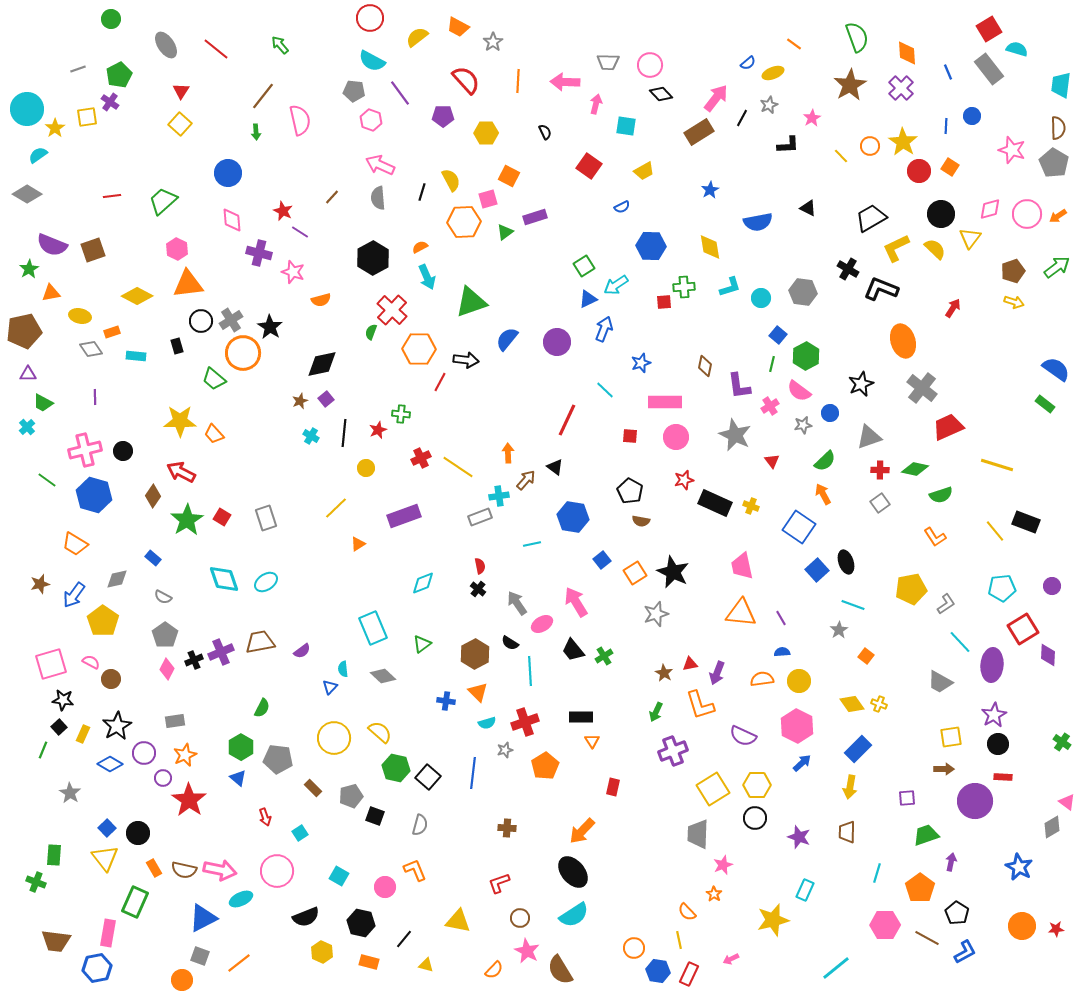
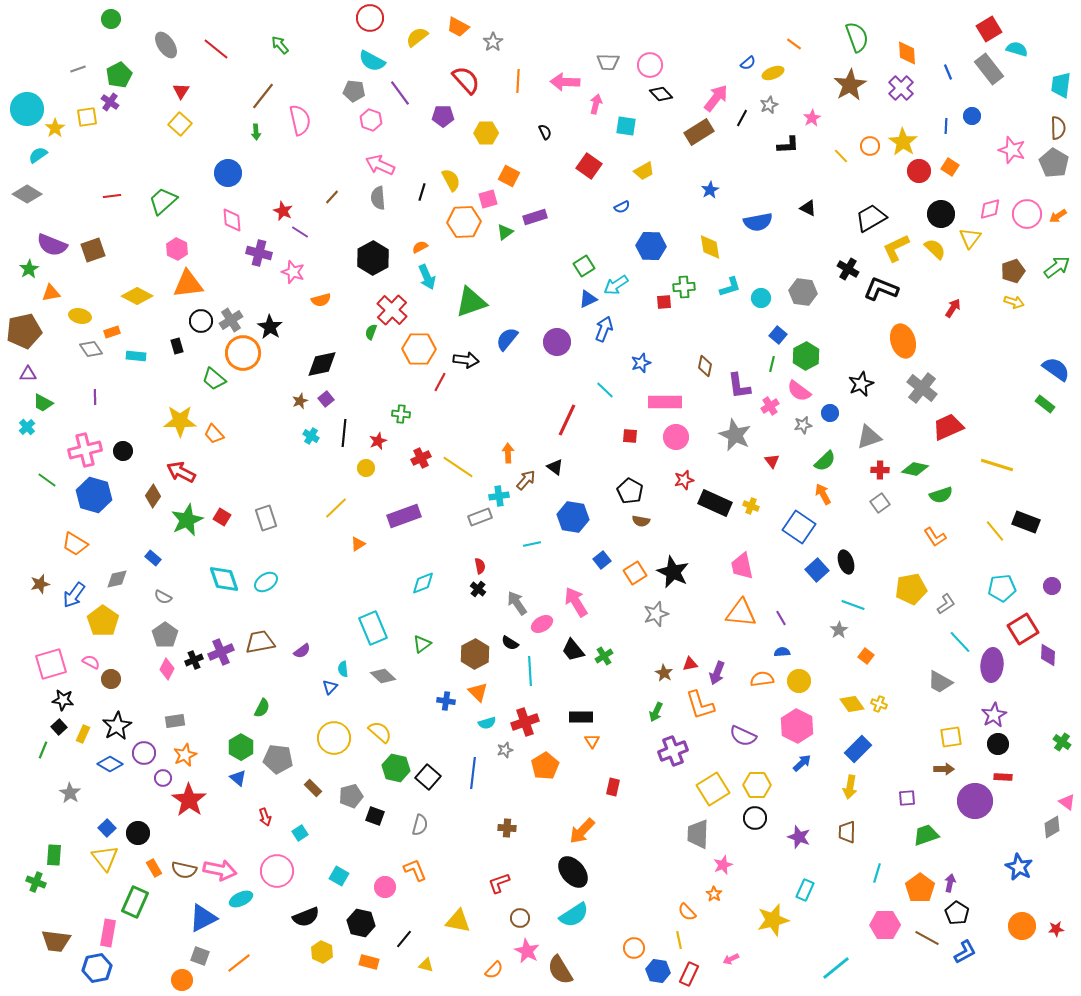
red star at (378, 430): moved 11 px down
green star at (187, 520): rotated 8 degrees clockwise
purple arrow at (951, 862): moved 1 px left, 21 px down
